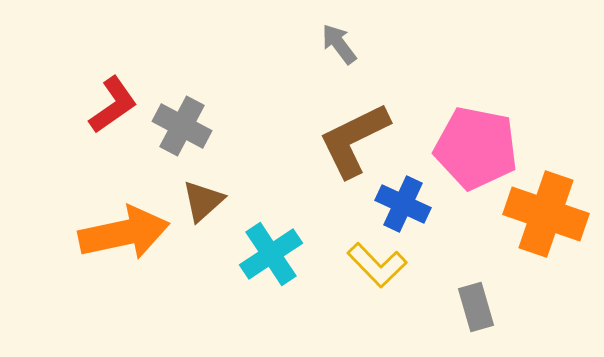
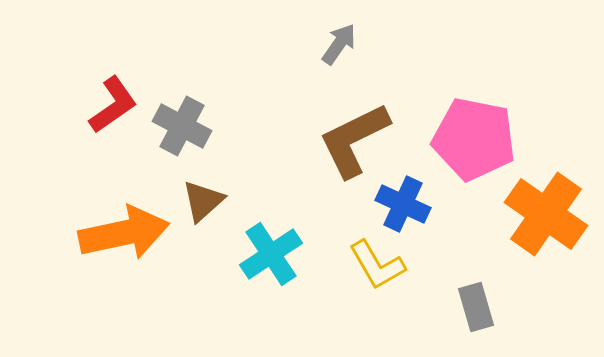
gray arrow: rotated 72 degrees clockwise
pink pentagon: moved 2 px left, 9 px up
orange cross: rotated 16 degrees clockwise
yellow L-shape: rotated 14 degrees clockwise
